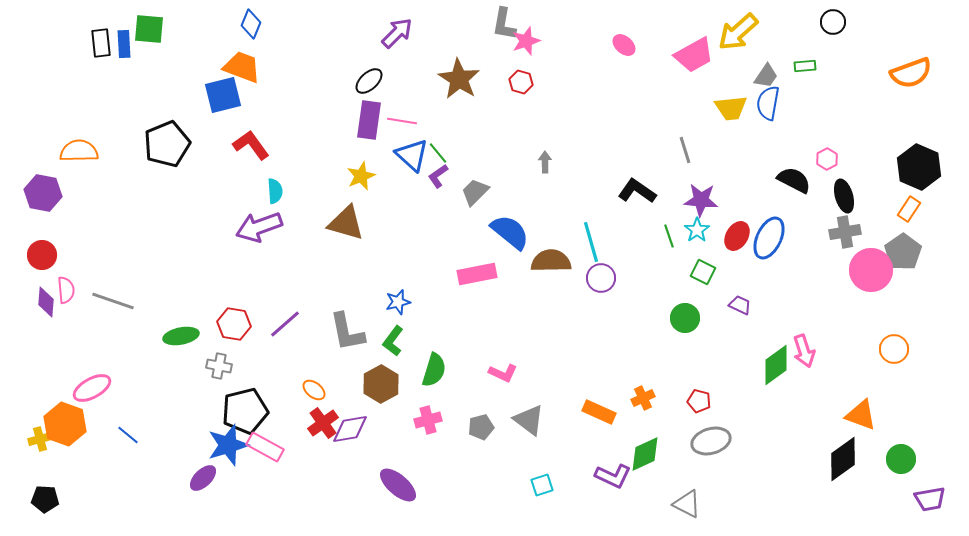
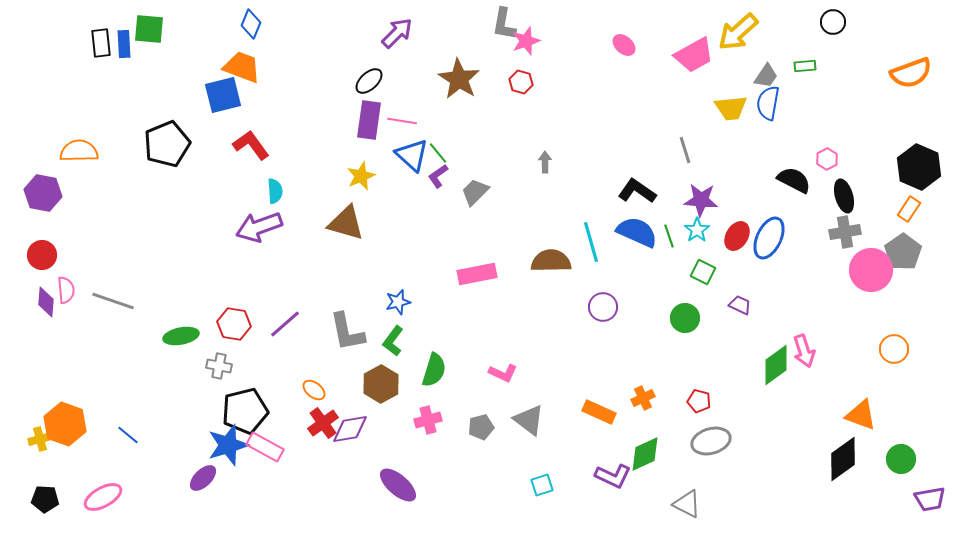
blue semicircle at (510, 232): moved 127 px right; rotated 15 degrees counterclockwise
purple circle at (601, 278): moved 2 px right, 29 px down
pink ellipse at (92, 388): moved 11 px right, 109 px down
